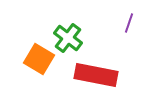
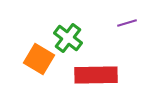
purple line: moved 2 px left; rotated 54 degrees clockwise
red rectangle: rotated 12 degrees counterclockwise
